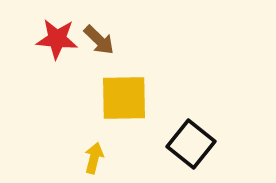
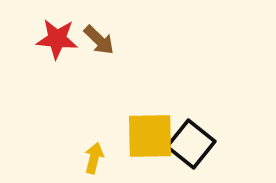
yellow square: moved 26 px right, 38 px down
